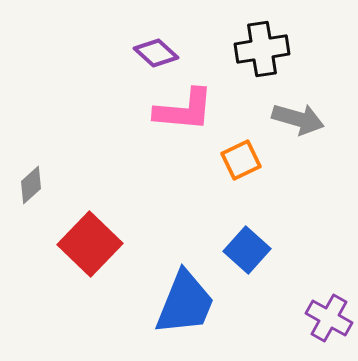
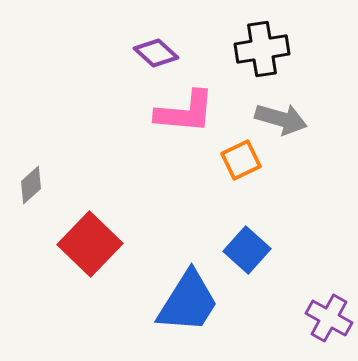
pink L-shape: moved 1 px right, 2 px down
gray arrow: moved 17 px left
blue trapezoid: moved 3 px right, 1 px up; rotated 10 degrees clockwise
